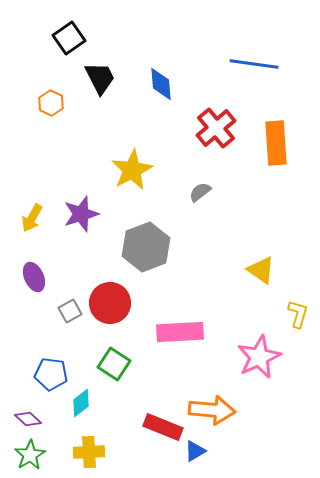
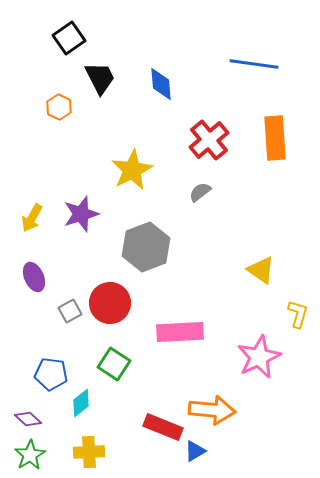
orange hexagon: moved 8 px right, 4 px down
red cross: moved 7 px left, 12 px down
orange rectangle: moved 1 px left, 5 px up
